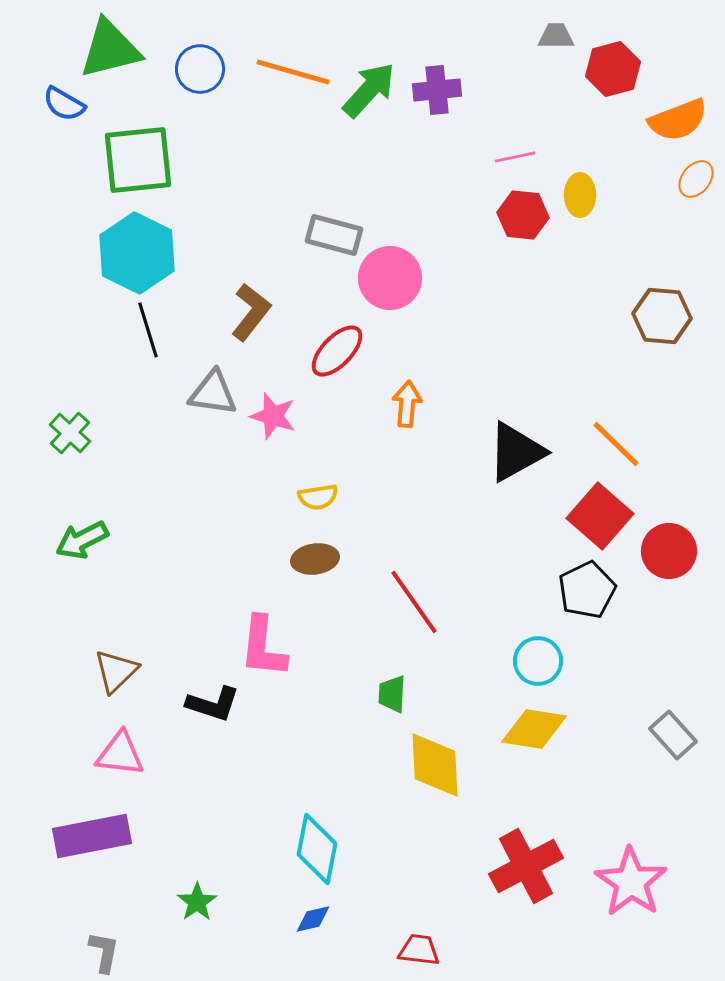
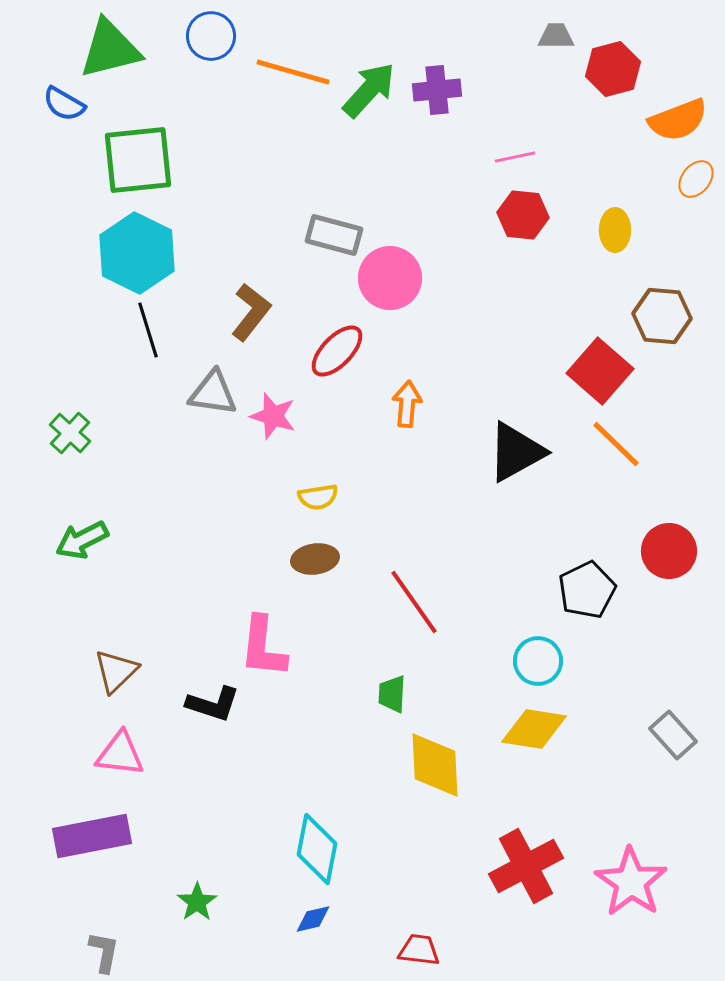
blue circle at (200, 69): moved 11 px right, 33 px up
yellow ellipse at (580, 195): moved 35 px right, 35 px down
red square at (600, 516): moved 145 px up
